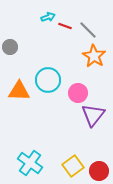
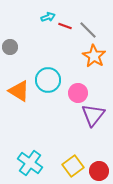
orange triangle: rotated 30 degrees clockwise
